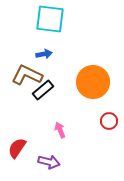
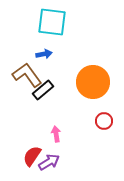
cyan square: moved 2 px right, 3 px down
brown L-shape: rotated 28 degrees clockwise
red circle: moved 5 px left
pink arrow: moved 4 px left, 4 px down; rotated 14 degrees clockwise
red semicircle: moved 15 px right, 8 px down
purple arrow: rotated 45 degrees counterclockwise
